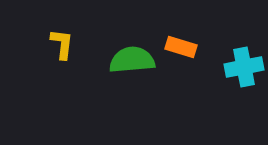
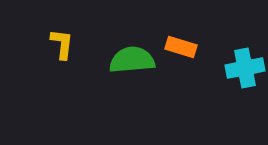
cyan cross: moved 1 px right, 1 px down
